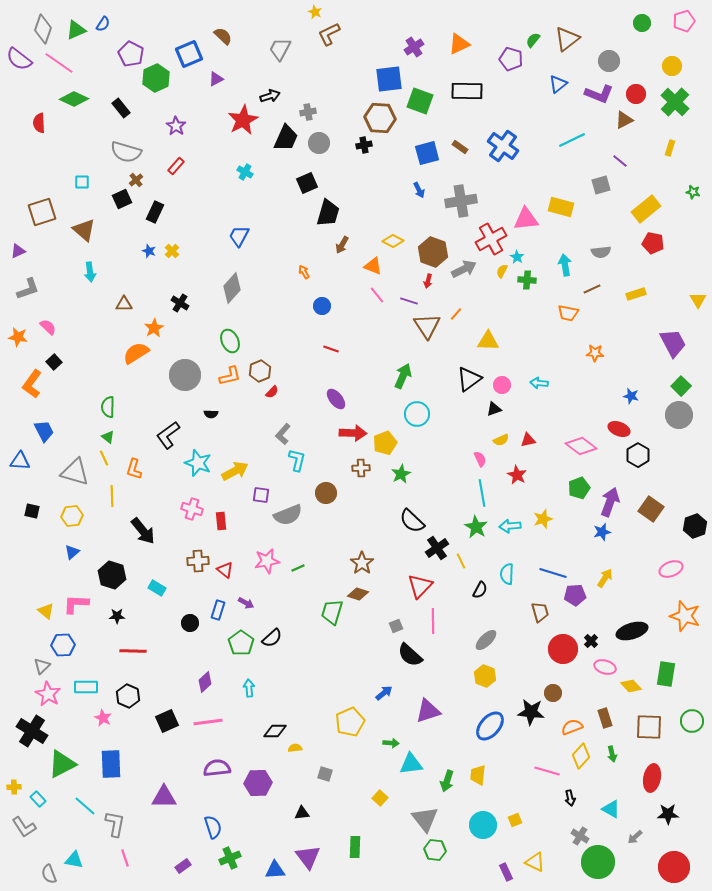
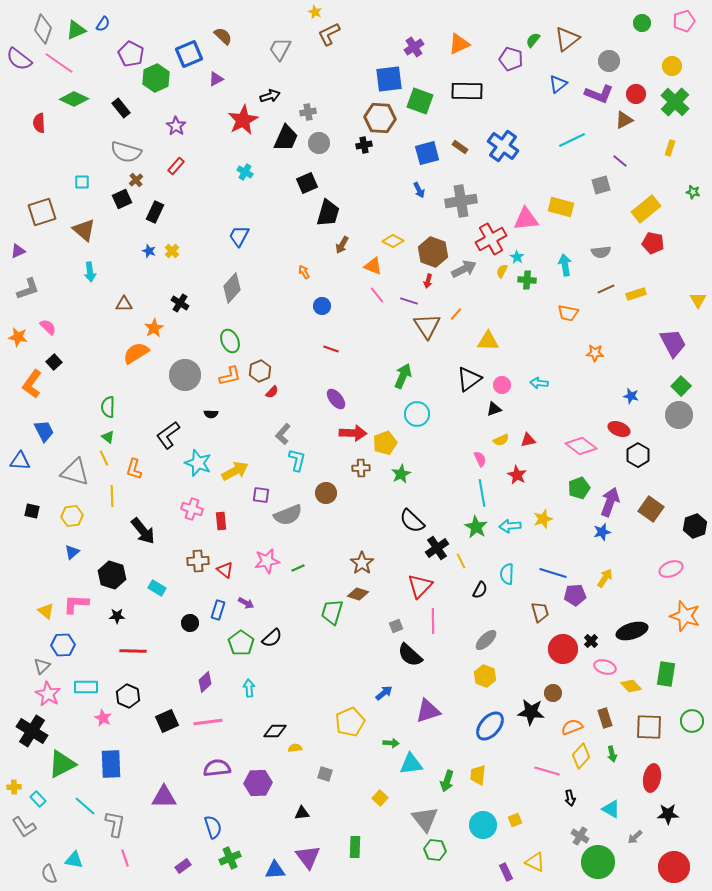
brown line at (592, 289): moved 14 px right
